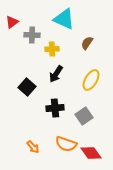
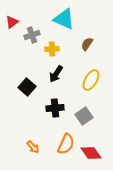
gray cross: rotated 21 degrees counterclockwise
brown semicircle: moved 1 px down
orange semicircle: rotated 85 degrees counterclockwise
